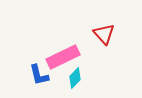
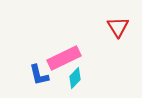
red triangle: moved 14 px right, 7 px up; rotated 10 degrees clockwise
pink rectangle: moved 1 px right, 1 px down
